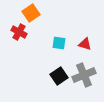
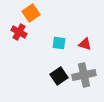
gray cross: rotated 10 degrees clockwise
